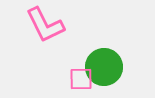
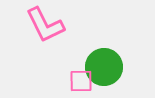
pink square: moved 2 px down
